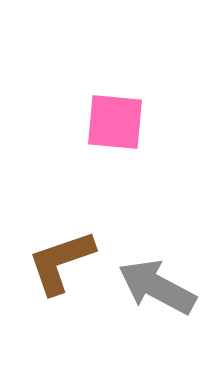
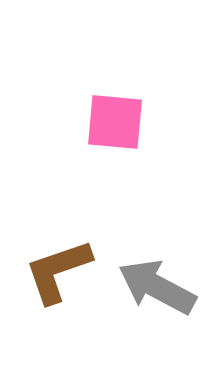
brown L-shape: moved 3 px left, 9 px down
